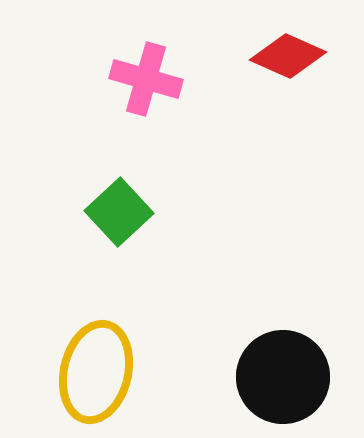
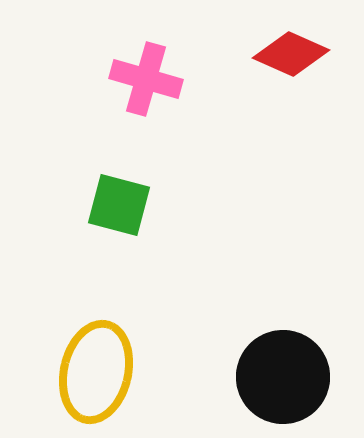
red diamond: moved 3 px right, 2 px up
green square: moved 7 px up; rotated 32 degrees counterclockwise
